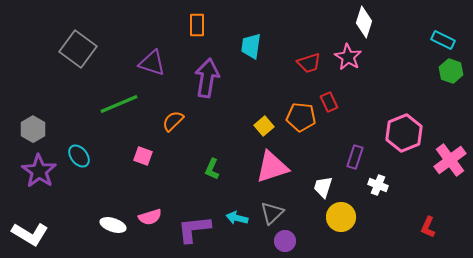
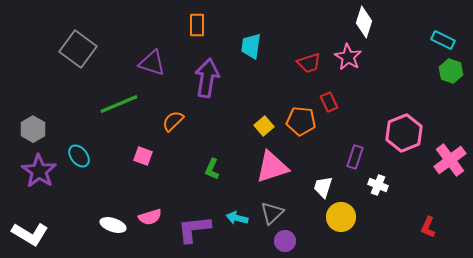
orange pentagon: moved 4 px down
